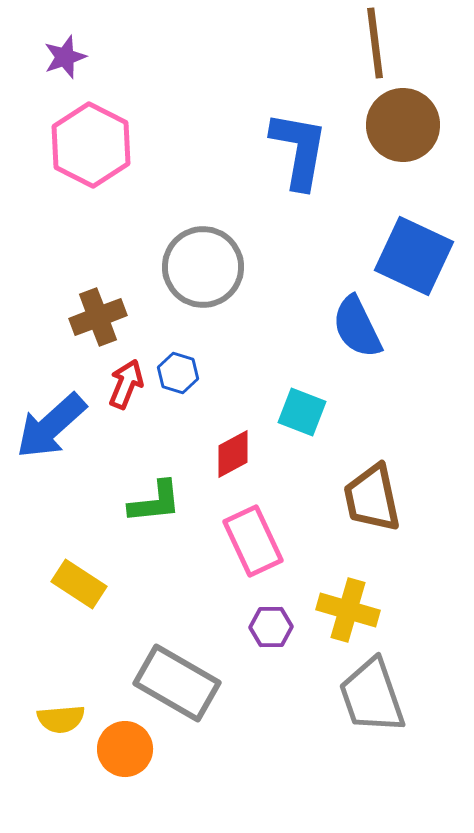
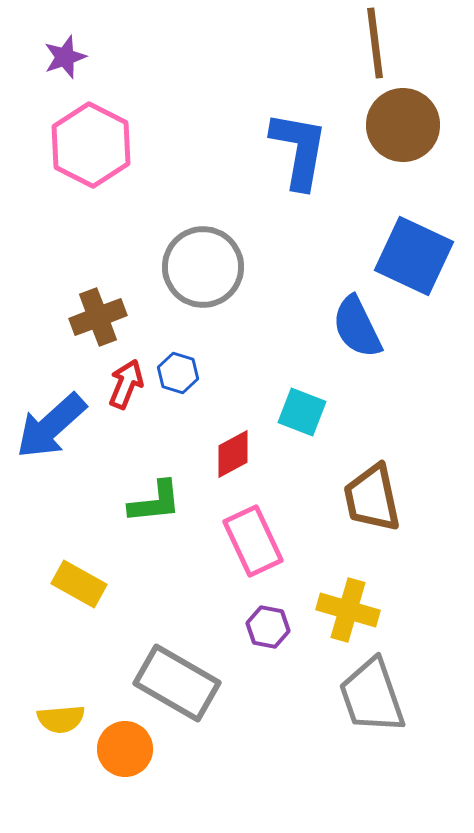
yellow rectangle: rotated 4 degrees counterclockwise
purple hexagon: moved 3 px left; rotated 12 degrees clockwise
